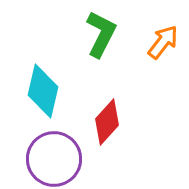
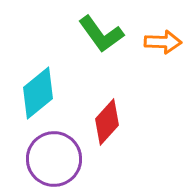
green L-shape: rotated 117 degrees clockwise
orange arrow: rotated 54 degrees clockwise
cyan diamond: moved 5 px left, 2 px down; rotated 38 degrees clockwise
